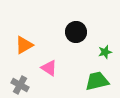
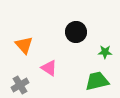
orange triangle: rotated 42 degrees counterclockwise
green star: rotated 16 degrees clockwise
gray cross: rotated 30 degrees clockwise
